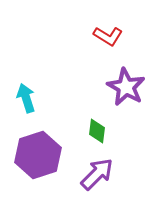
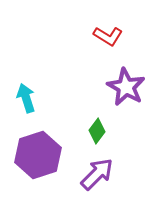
green diamond: rotated 30 degrees clockwise
